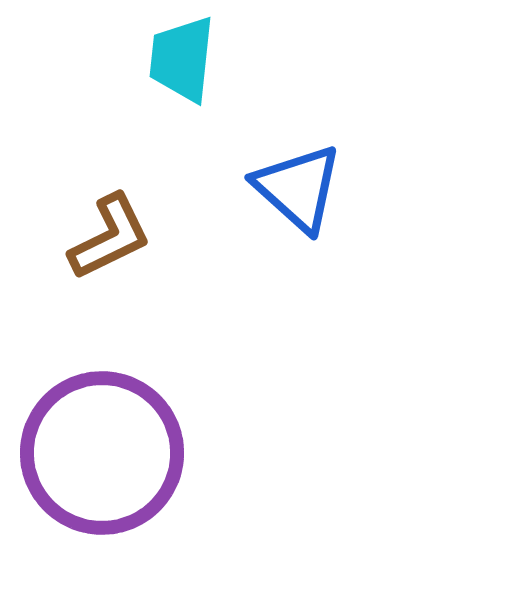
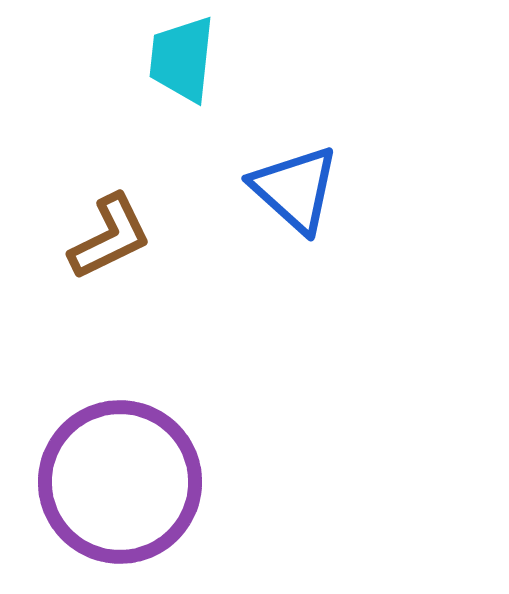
blue triangle: moved 3 px left, 1 px down
purple circle: moved 18 px right, 29 px down
